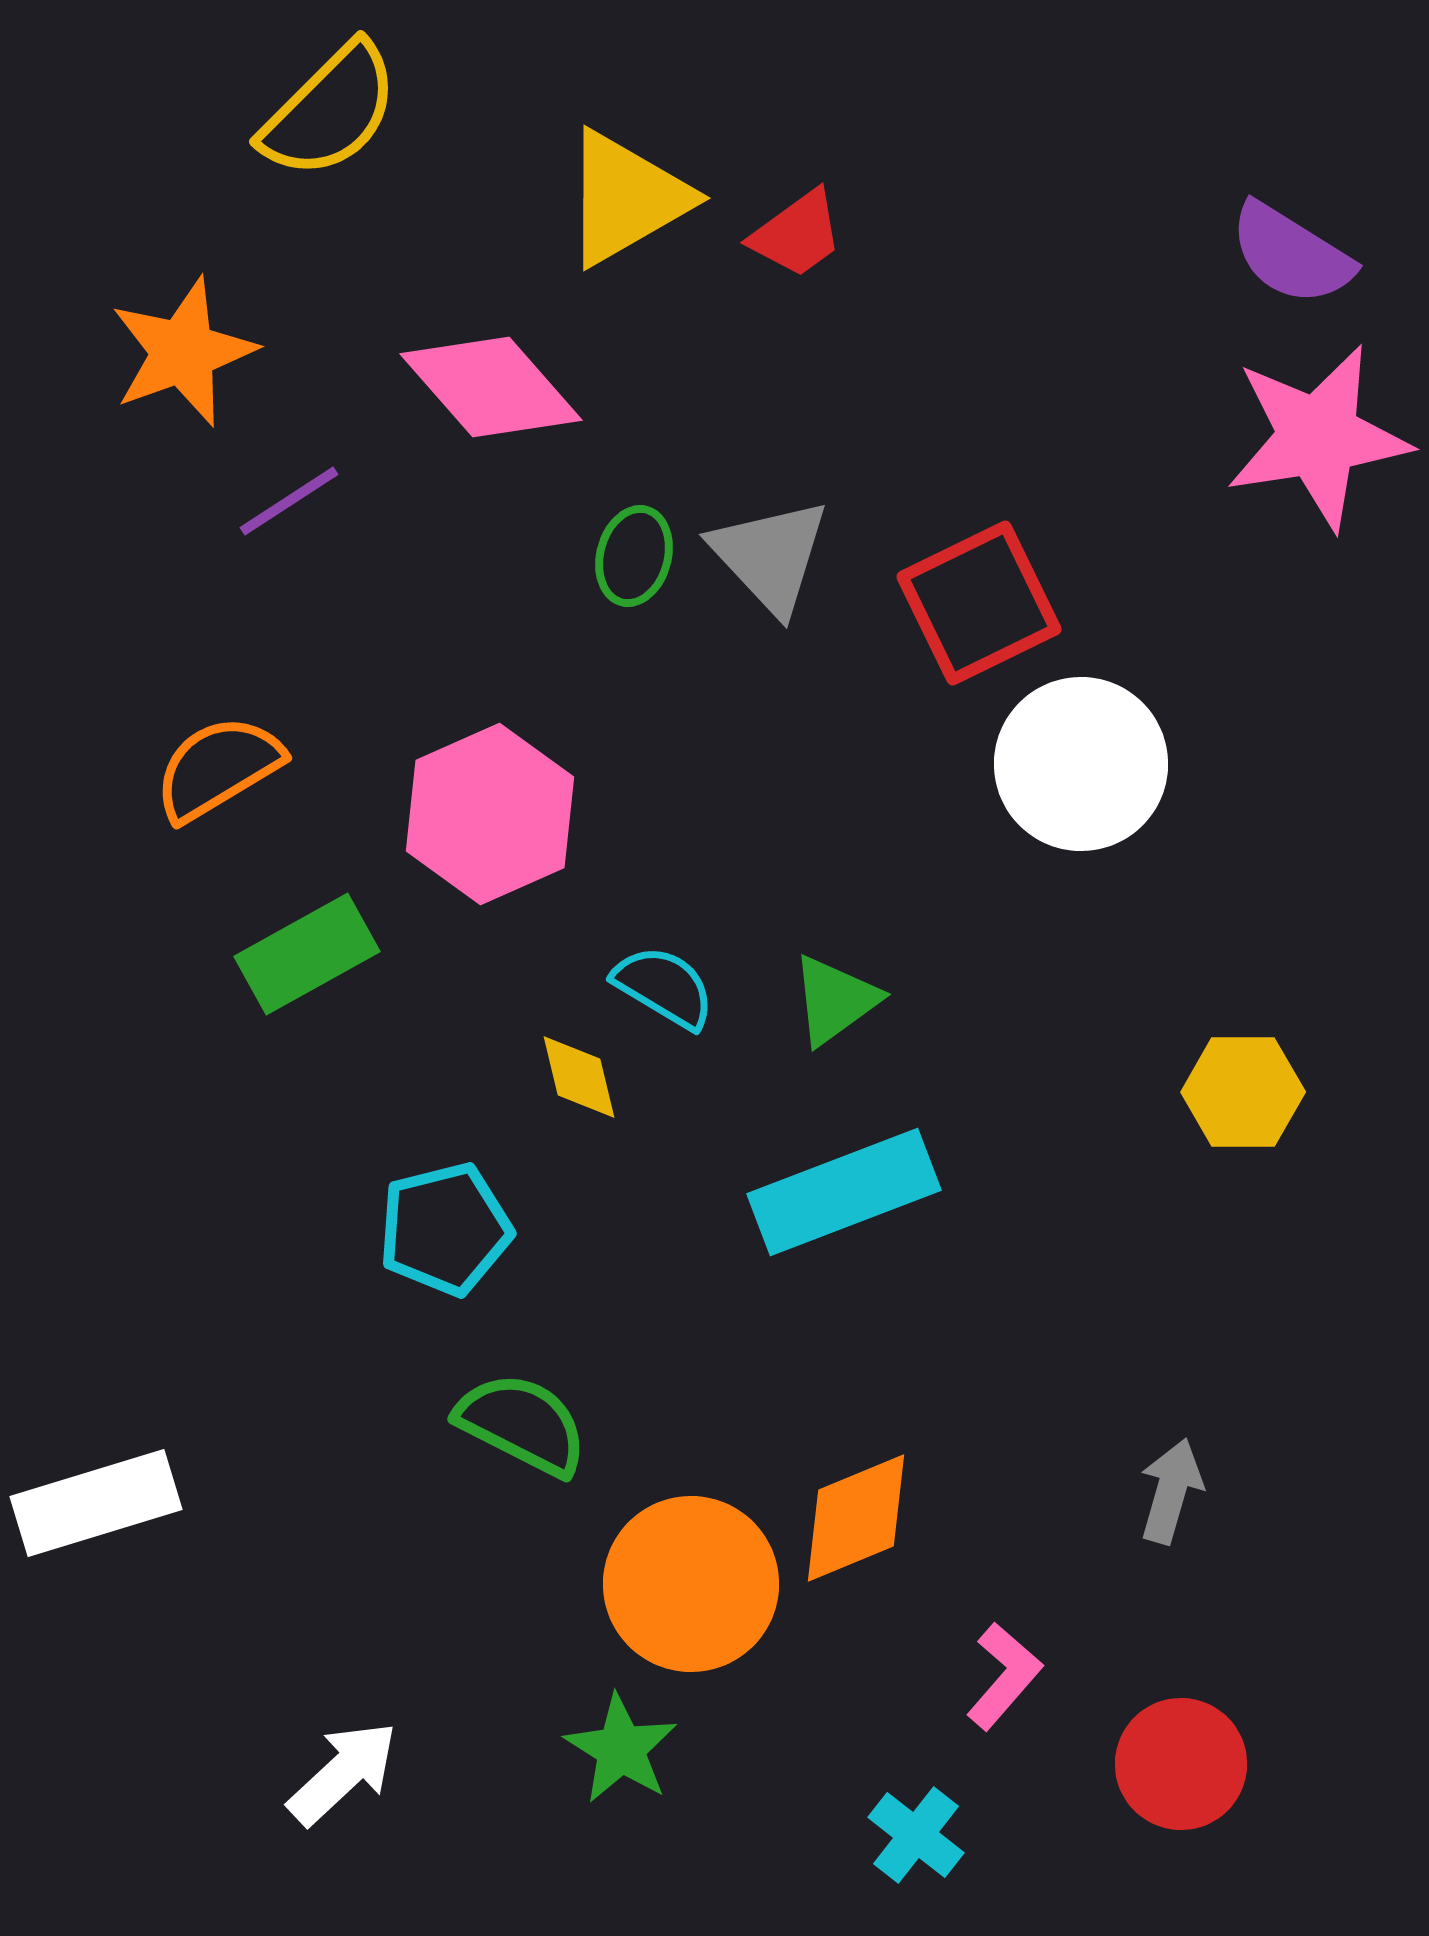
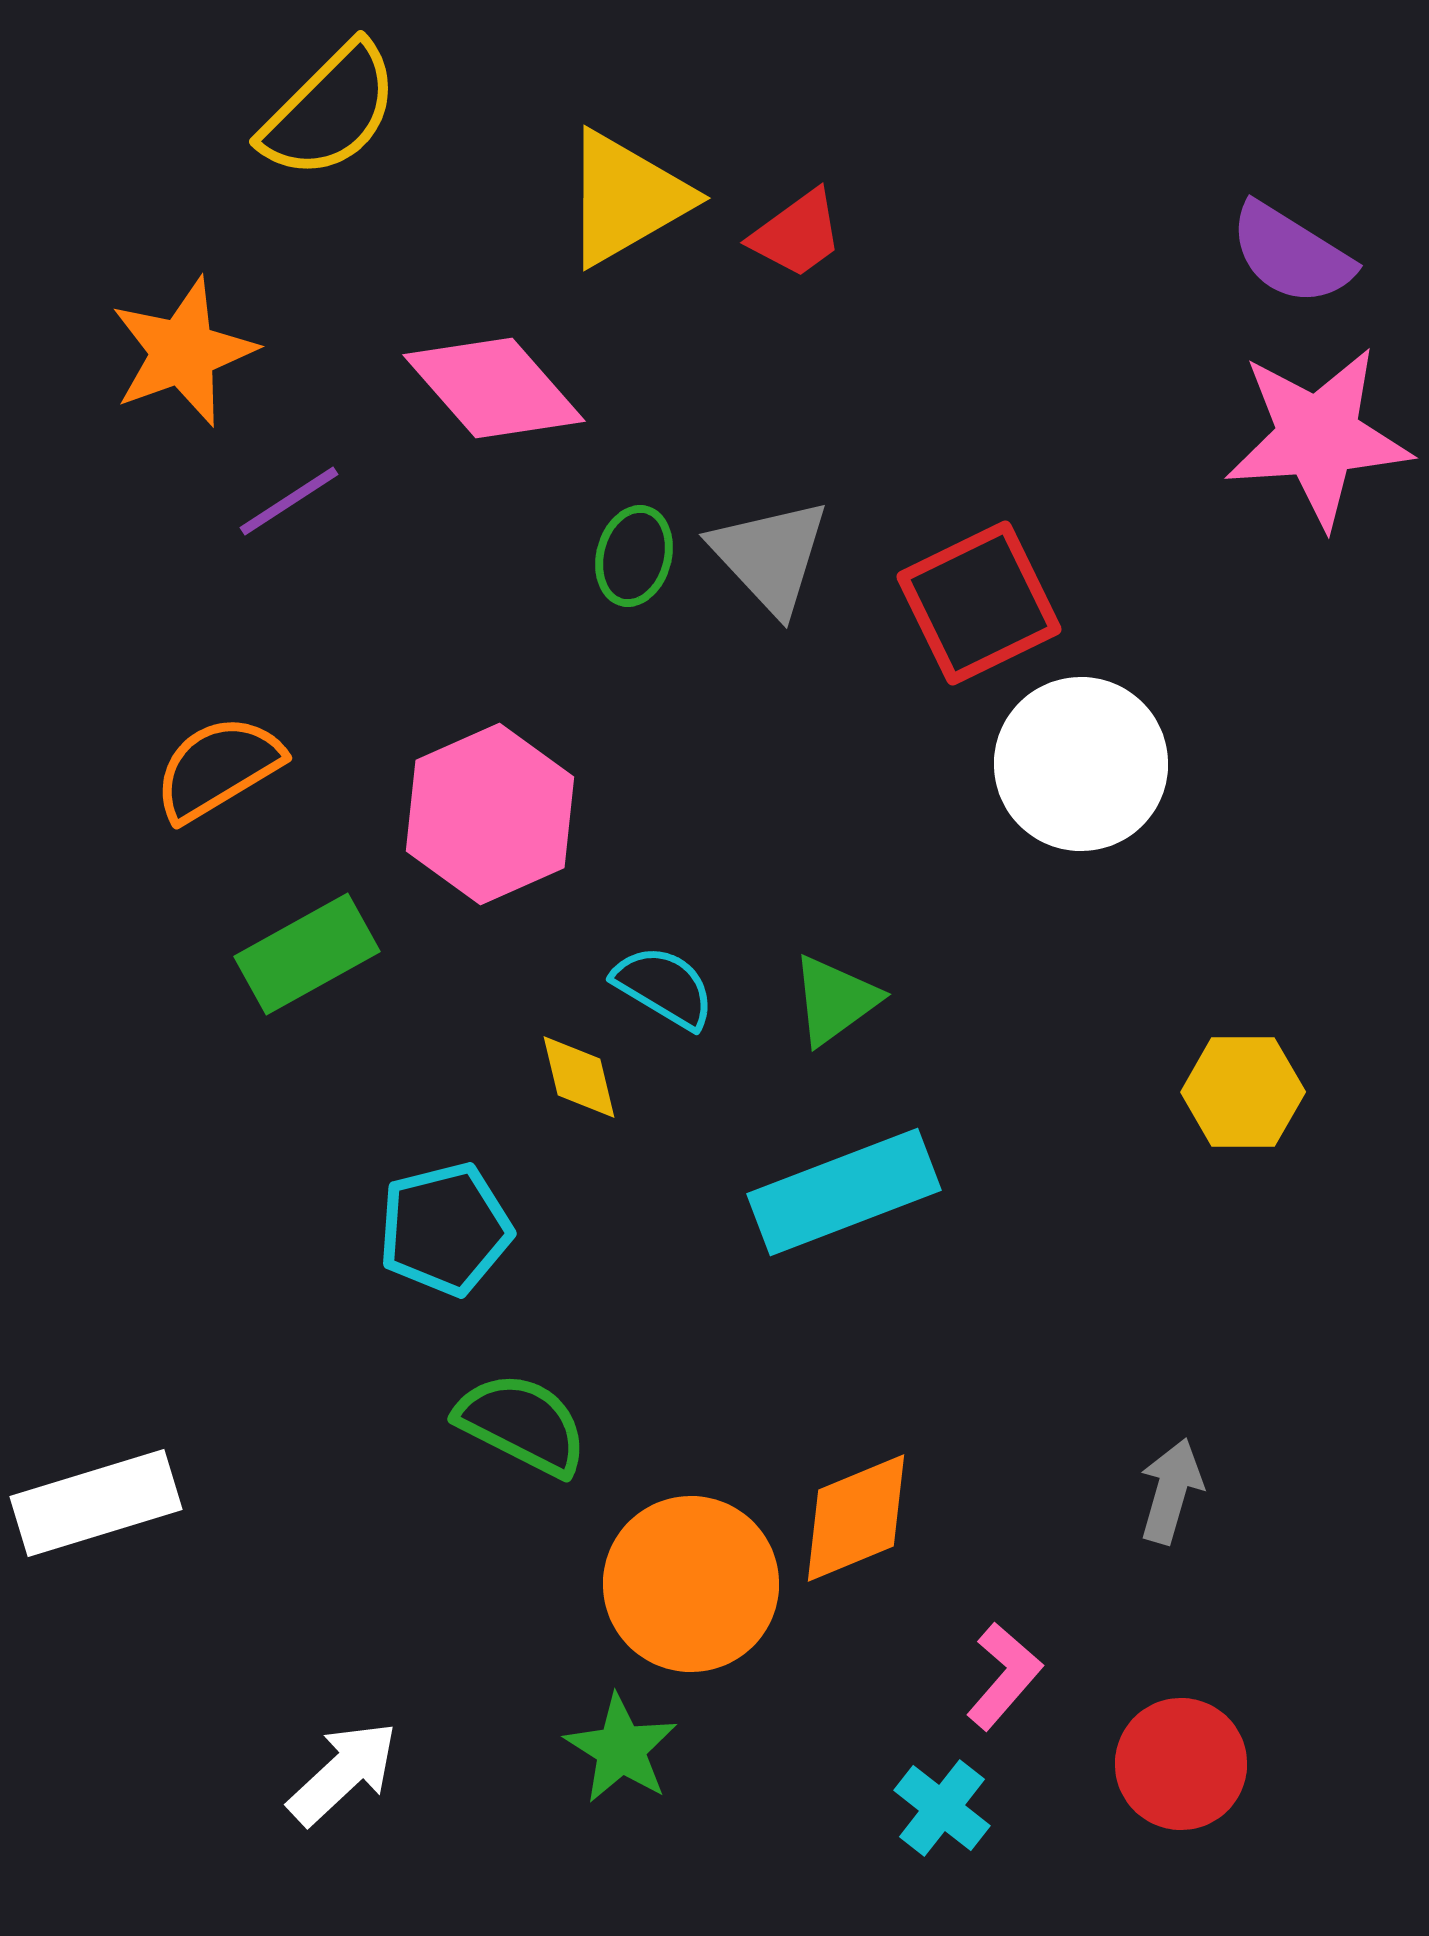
pink diamond: moved 3 px right, 1 px down
pink star: rotated 5 degrees clockwise
cyan cross: moved 26 px right, 27 px up
